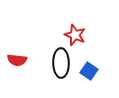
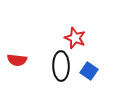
red star: moved 3 px down
black ellipse: moved 3 px down
